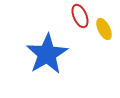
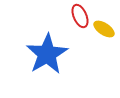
yellow ellipse: rotated 30 degrees counterclockwise
